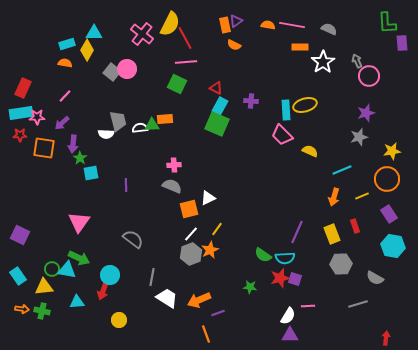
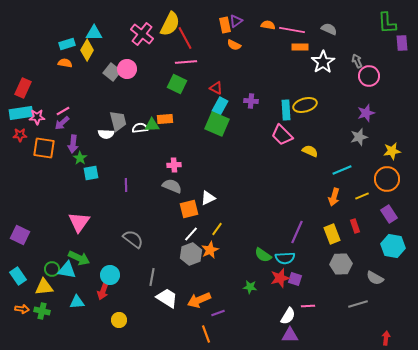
pink line at (292, 25): moved 5 px down
pink line at (65, 96): moved 2 px left, 15 px down; rotated 16 degrees clockwise
